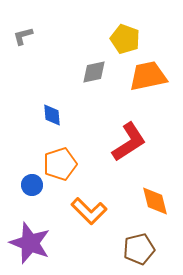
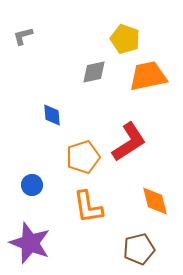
orange pentagon: moved 23 px right, 7 px up
orange L-shape: moved 1 px left, 4 px up; rotated 36 degrees clockwise
